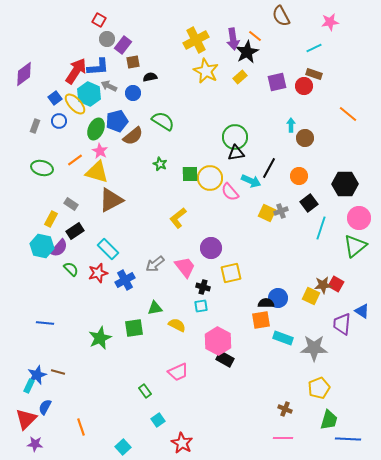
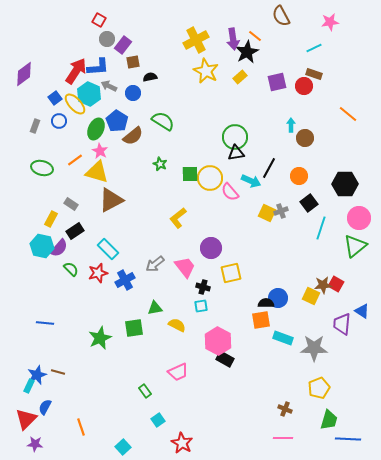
blue pentagon at (117, 121): rotated 25 degrees counterclockwise
